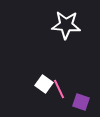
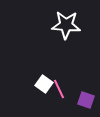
purple square: moved 5 px right, 2 px up
